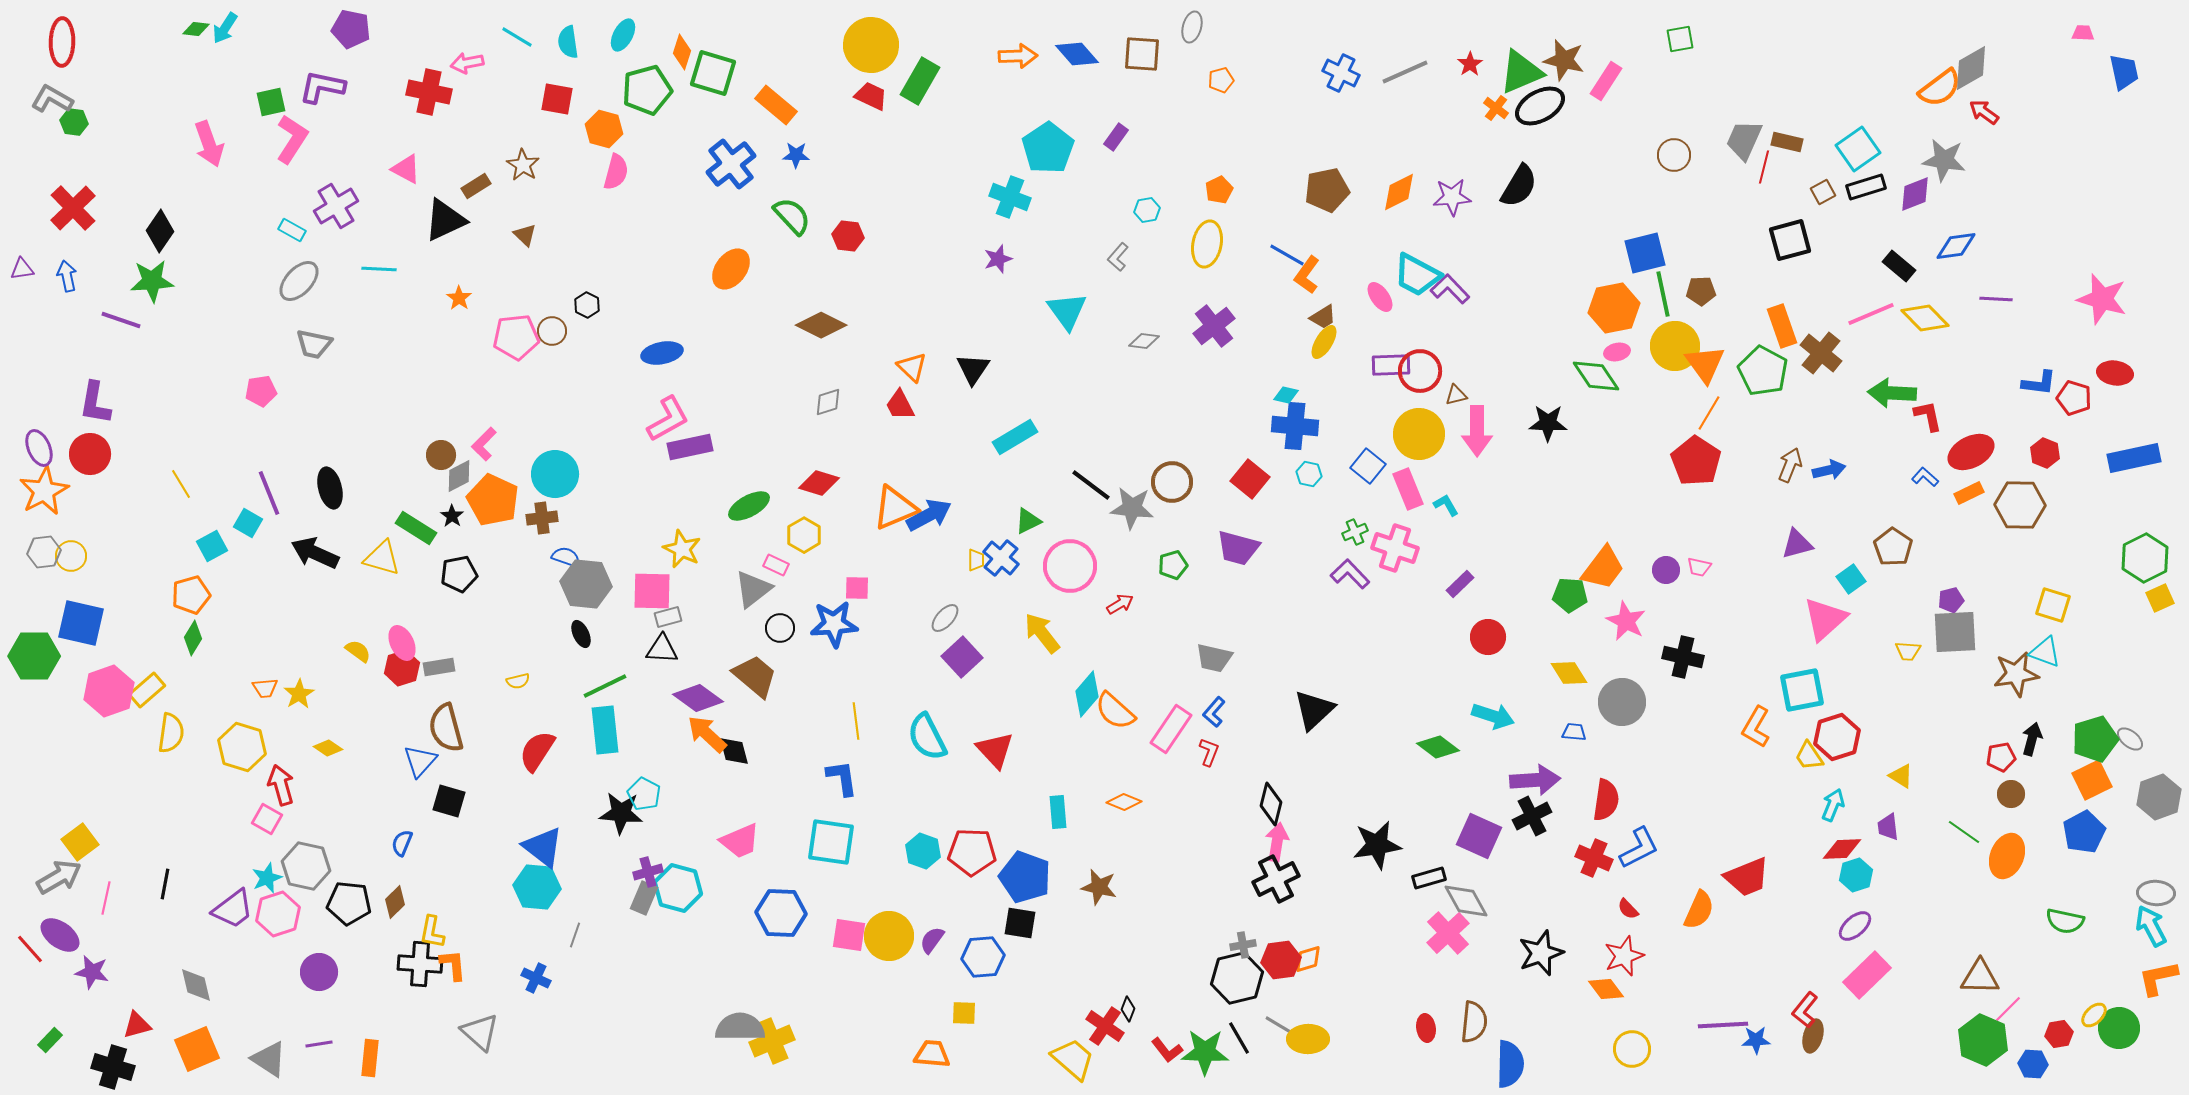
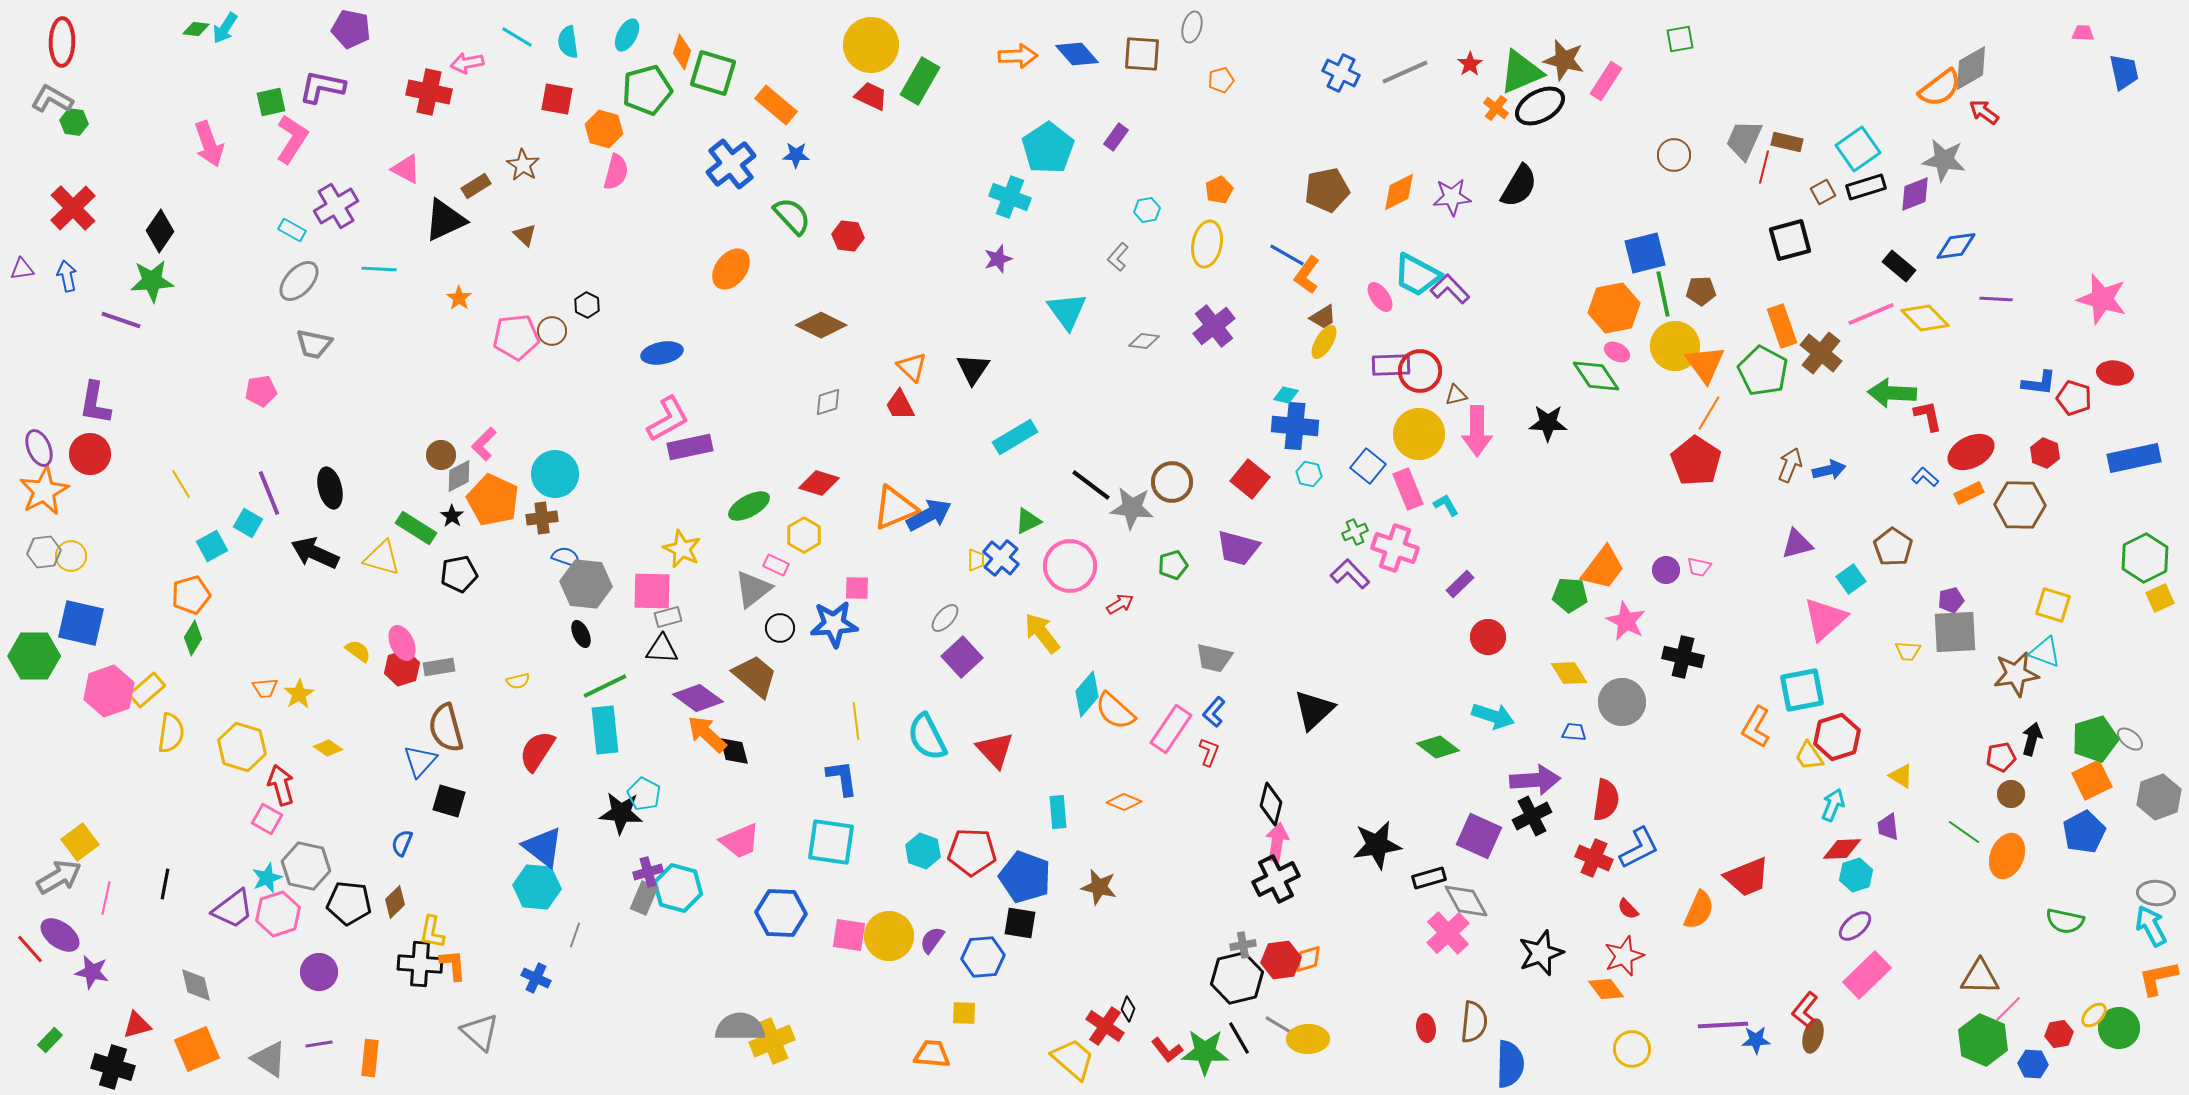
cyan ellipse at (623, 35): moved 4 px right
pink ellipse at (1617, 352): rotated 40 degrees clockwise
